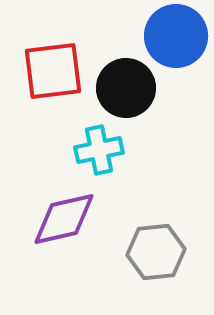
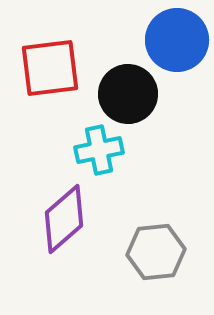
blue circle: moved 1 px right, 4 px down
red square: moved 3 px left, 3 px up
black circle: moved 2 px right, 6 px down
purple diamond: rotated 28 degrees counterclockwise
